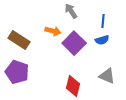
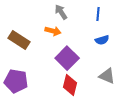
gray arrow: moved 10 px left, 1 px down
blue line: moved 5 px left, 7 px up
purple square: moved 7 px left, 15 px down
purple pentagon: moved 1 px left, 9 px down; rotated 10 degrees counterclockwise
red diamond: moved 3 px left, 1 px up
